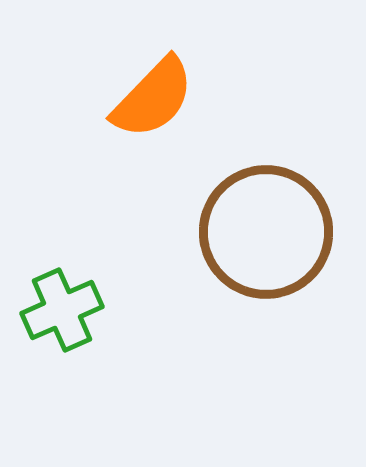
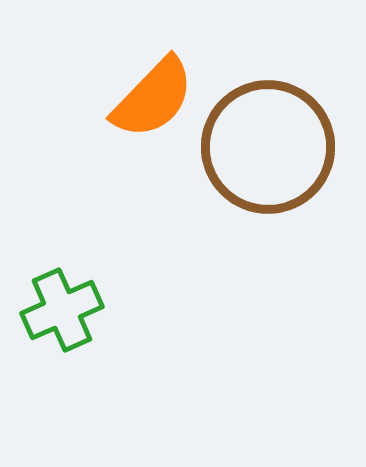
brown circle: moved 2 px right, 85 px up
